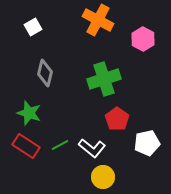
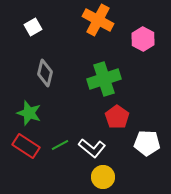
red pentagon: moved 2 px up
white pentagon: rotated 15 degrees clockwise
